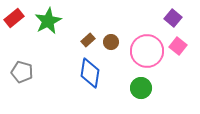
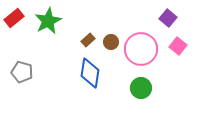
purple square: moved 5 px left
pink circle: moved 6 px left, 2 px up
